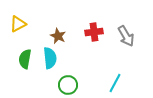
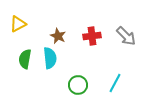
red cross: moved 2 px left, 4 px down
gray arrow: rotated 15 degrees counterclockwise
green circle: moved 10 px right
